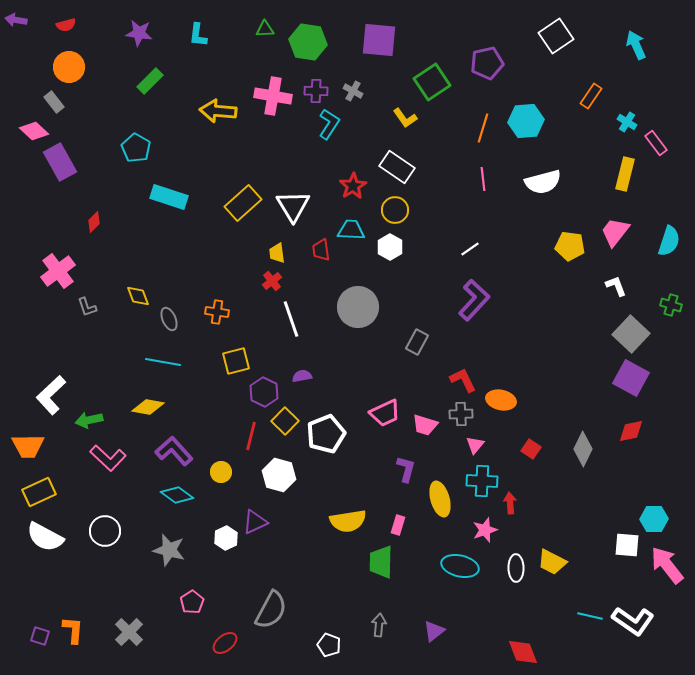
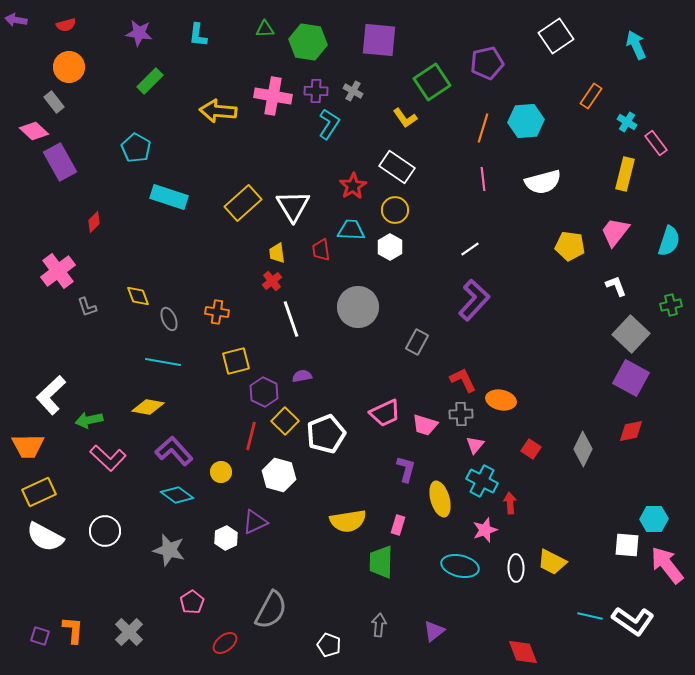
green cross at (671, 305): rotated 30 degrees counterclockwise
cyan cross at (482, 481): rotated 24 degrees clockwise
